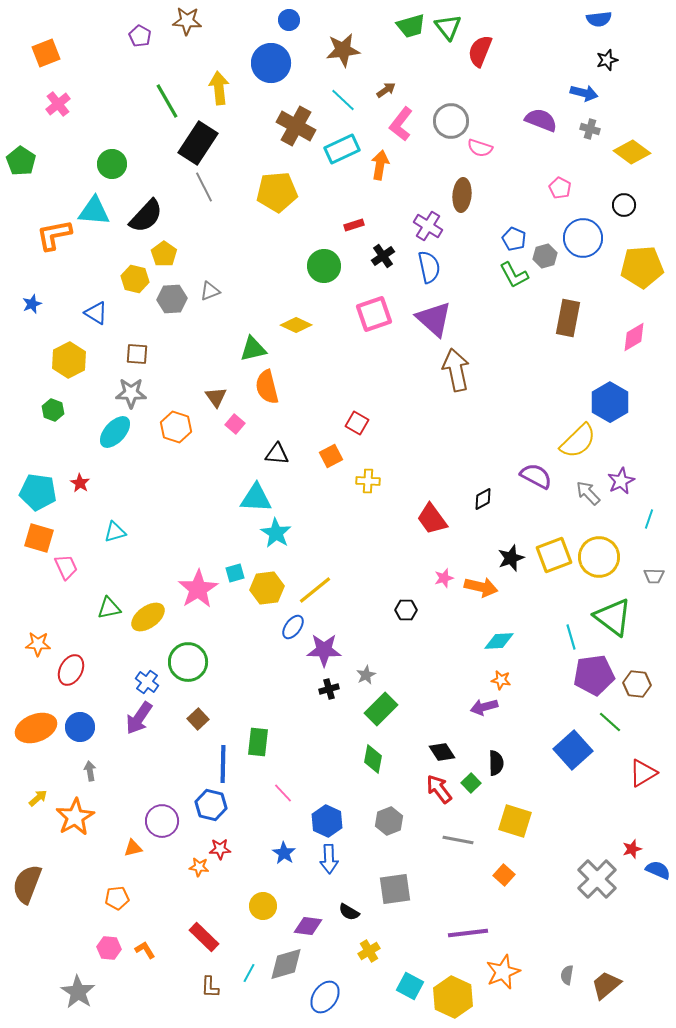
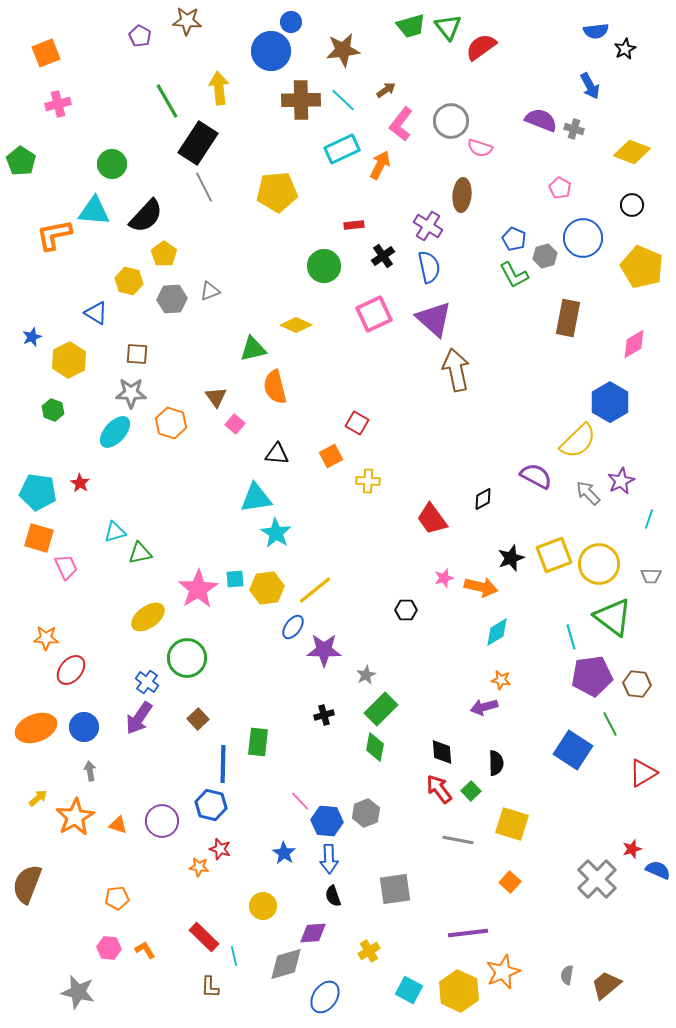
blue semicircle at (599, 19): moved 3 px left, 12 px down
blue circle at (289, 20): moved 2 px right, 2 px down
red semicircle at (480, 51): moved 1 px right, 4 px up; rotated 32 degrees clockwise
black star at (607, 60): moved 18 px right, 11 px up; rotated 10 degrees counterclockwise
blue circle at (271, 63): moved 12 px up
blue arrow at (584, 93): moved 6 px right, 7 px up; rotated 48 degrees clockwise
pink cross at (58, 104): rotated 25 degrees clockwise
brown cross at (296, 126): moved 5 px right, 26 px up; rotated 30 degrees counterclockwise
gray cross at (590, 129): moved 16 px left
yellow diamond at (632, 152): rotated 15 degrees counterclockwise
orange arrow at (380, 165): rotated 16 degrees clockwise
black circle at (624, 205): moved 8 px right
red rectangle at (354, 225): rotated 12 degrees clockwise
yellow pentagon at (642, 267): rotated 27 degrees clockwise
yellow hexagon at (135, 279): moved 6 px left, 2 px down
blue star at (32, 304): moved 33 px down
pink square at (374, 314): rotated 6 degrees counterclockwise
pink diamond at (634, 337): moved 7 px down
orange semicircle at (267, 387): moved 8 px right
orange hexagon at (176, 427): moved 5 px left, 4 px up
cyan triangle at (256, 498): rotated 12 degrees counterclockwise
yellow circle at (599, 557): moved 7 px down
cyan square at (235, 573): moved 6 px down; rotated 12 degrees clockwise
gray trapezoid at (654, 576): moved 3 px left
green triangle at (109, 608): moved 31 px right, 55 px up
cyan diamond at (499, 641): moved 2 px left, 9 px up; rotated 28 degrees counterclockwise
orange star at (38, 644): moved 8 px right, 6 px up
green circle at (188, 662): moved 1 px left, 4 px up
red ellipse at (71, 670): rotated 12 degrees clockwise
purple pentagon at (594, 675): moved 2 px left, 1 px down
black cross at (329, 689): moved 5 px left, 26 px down
green line at (610, 722): moved 2 px down; rotated 20 degrees clockwise
blue circle at (80, 727): moved 4 px right
blue square at (573, 750): rotated 15 degrees counterclockwise
black diamond at (442, 752): rotated 28 degrees clockwise
green diamond at (373, 759): moved 2 px right, 12 px up
green square at (471, 783): moved 8 px down
pink line at (283, 793): moved 17 px right, 8 px down
blue hexagon at (327, 821): rotated 20 degrees counterclockwise
gray hexagon at (389, 821): moved 23 px left, 8 px up
yellow square at (515, 821): moved 3 px left, 3 px down
orange triangle at (133, 848): moved 15 px left, 23 px up; rotated 30 degrees clockwise
red star at (220, 849): rotated 20 degrees clockwise
orange square at (504, 875): moved 6 px right, 7 px down
black semicircle at (349, 912): moved 16 px left, 16 px up; rotated 40 degrees clockwise
purple diamond at (308, 926): moved 5 px right, 7 px down; rotated 12 degrees counterclockwise
cyan line at (249, 973): moved 15 px left, 17 px up; rotated 42 degrees counterclockwise
cyan square at (410, 986): moved 1 px left, 4 px down
gray star at (78, 992): rotated 20 degrees counterclockwise
yellow hexagon at (453, 997): moved 6 px right, 6 px up
